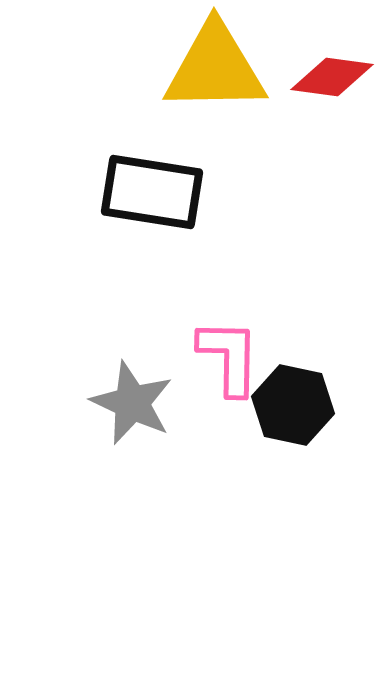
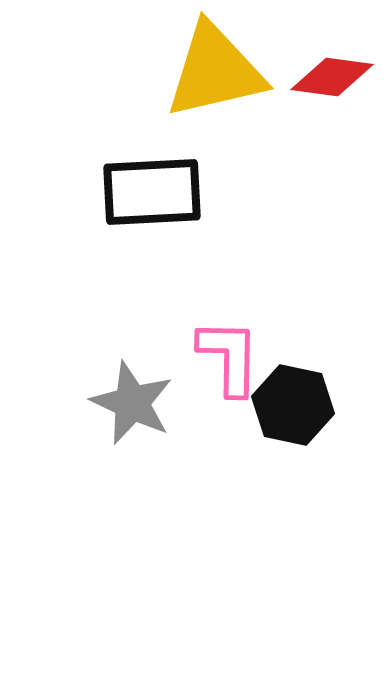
yellow triangle: moved 3 px down; rotated 12 degrees counterclockwise
black rectangle: rotated 12 degrees counterclockwise
